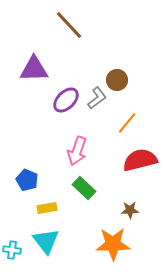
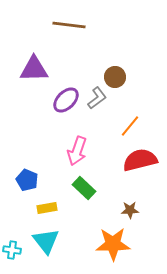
brown line: rotated 40 degrees counterclockwise
brown circle: moved 2 px left, 3 px up
orange line: moved 3 px right, 3 px down
